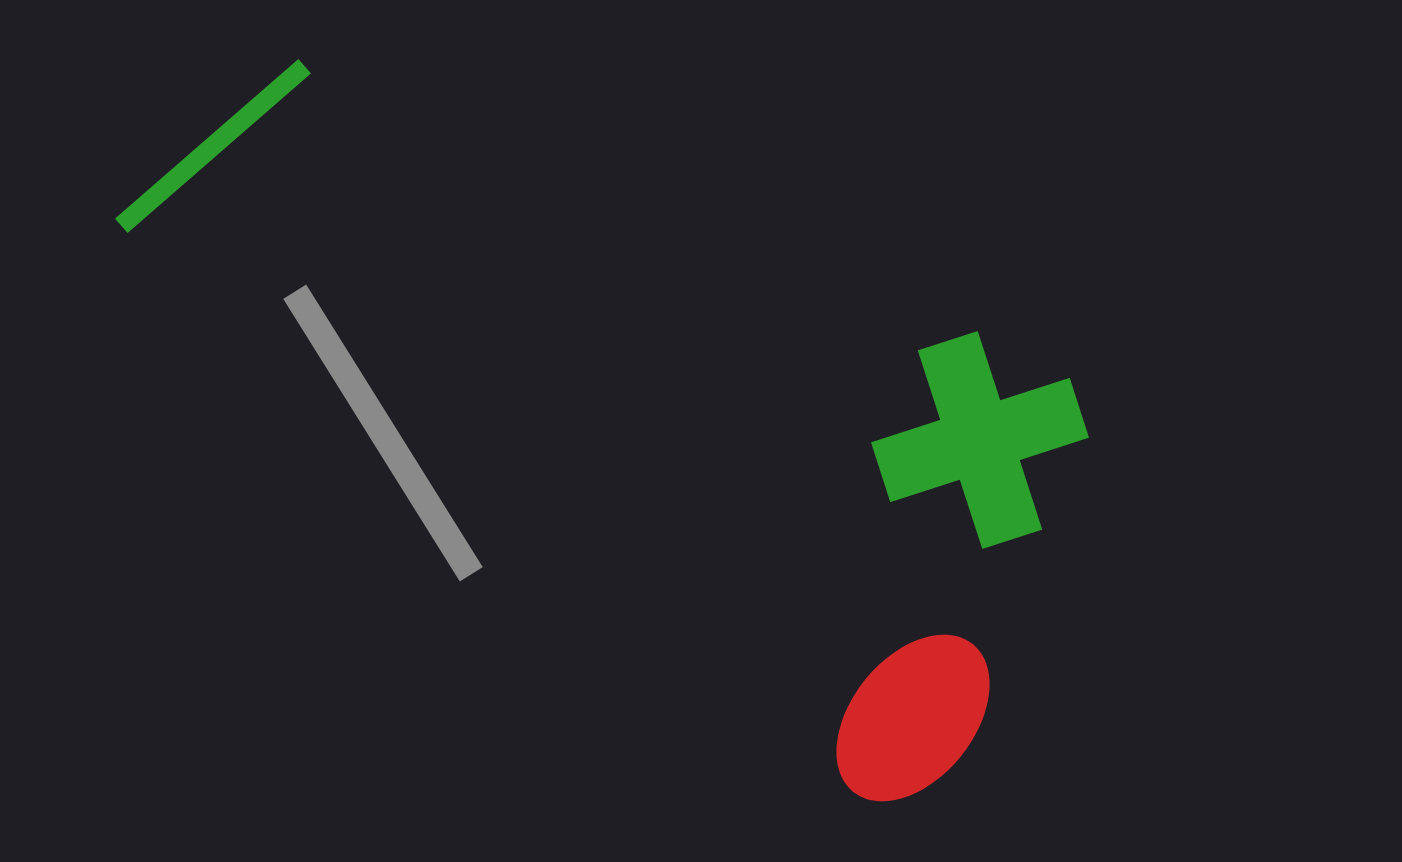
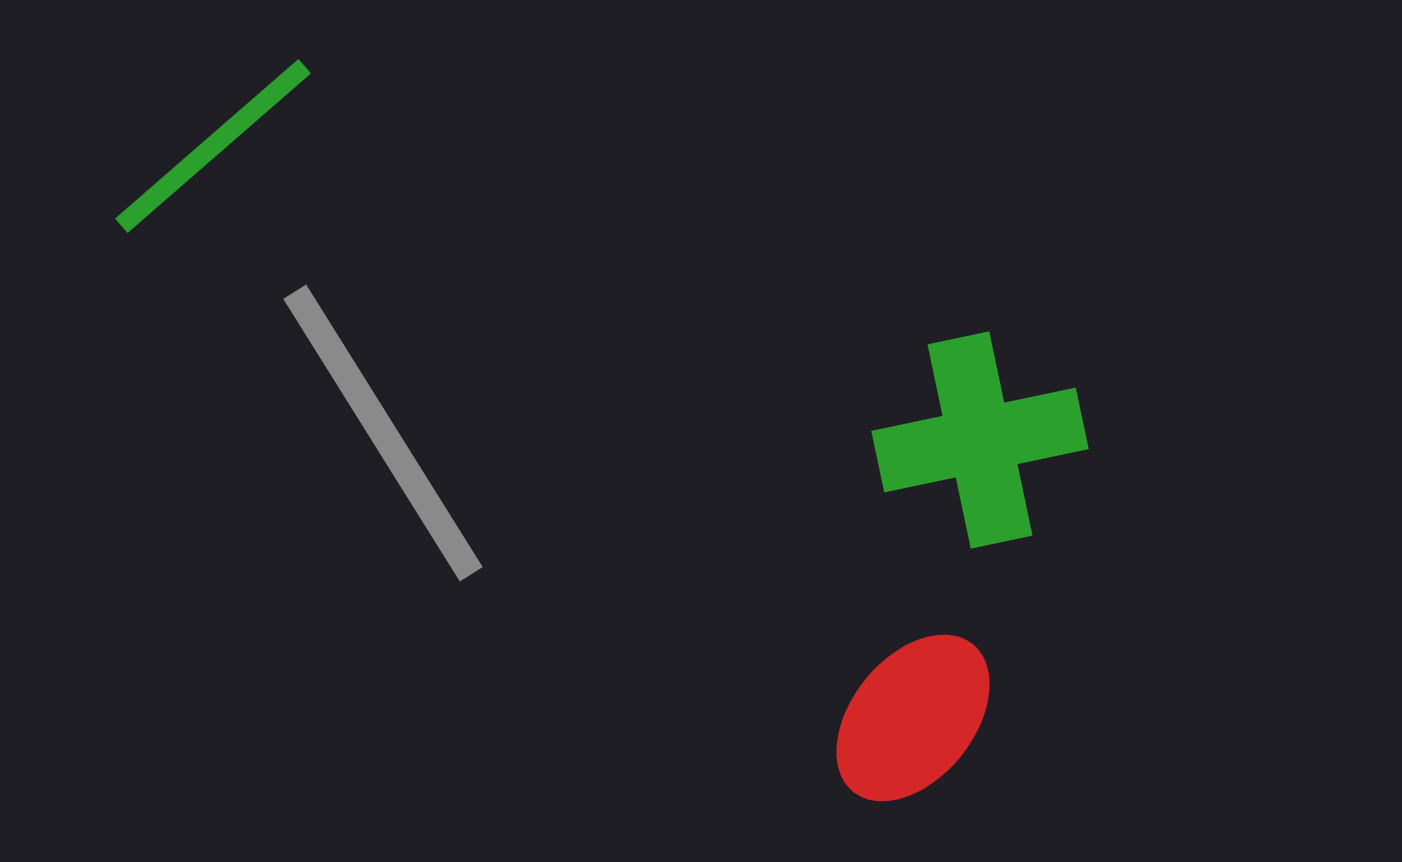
green cross: rotated 6 degrees clockwise
